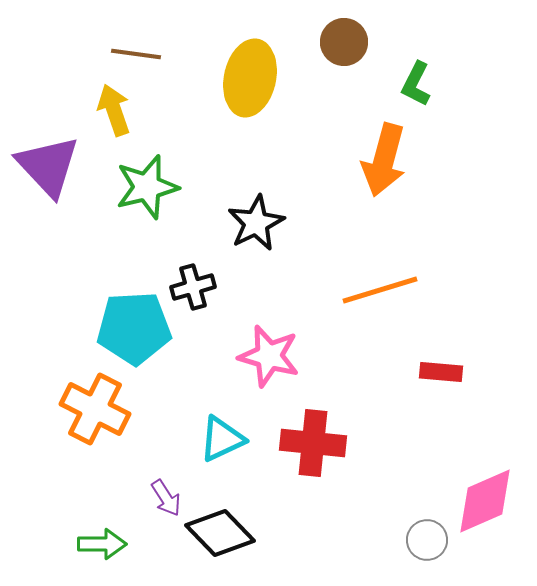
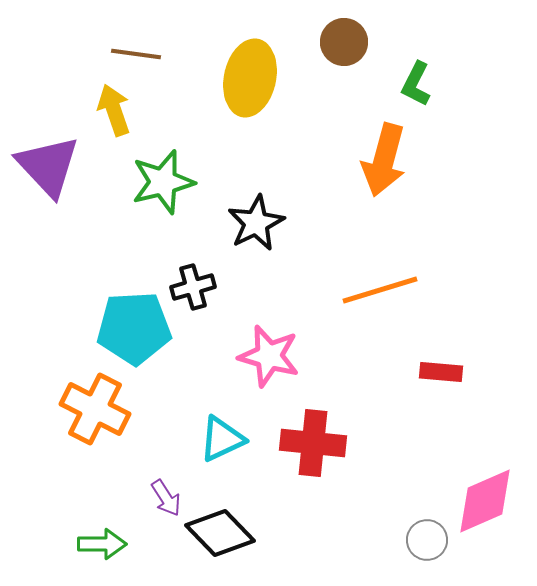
green star: moved 16 px right, 5 px up
